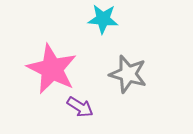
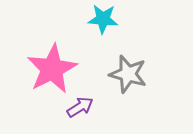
pink star: rotated 18 degrees clockwise
purple arrow: rotated 64 degrees counterclockwise
